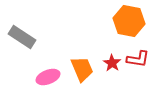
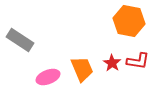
gray rectangle: moved 2 px left, 3 px down
red L-shape: moved 2 px down
